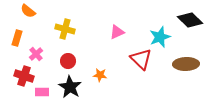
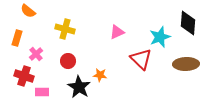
black diamond: moved 2 px left, 3 px down; rotated 50 degrees clockwise
black star: moved 9 px right
